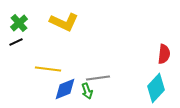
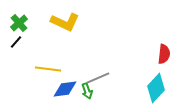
yellow L-shape: moved 1 px right
black line: rotated 24 degrees counterclockwise
gray line: rotated 15 degrees counterclockwise
blue diamond: rotated 15 degrees clockwise
